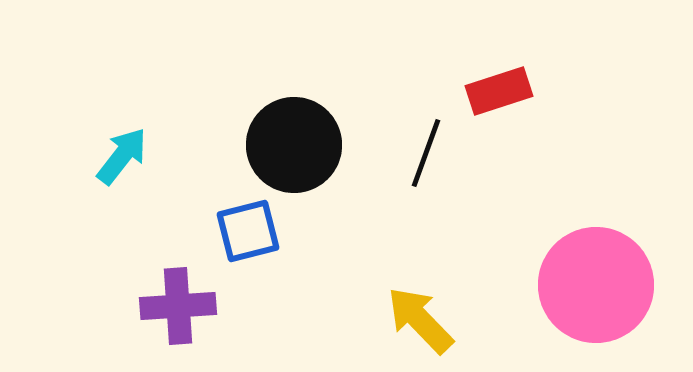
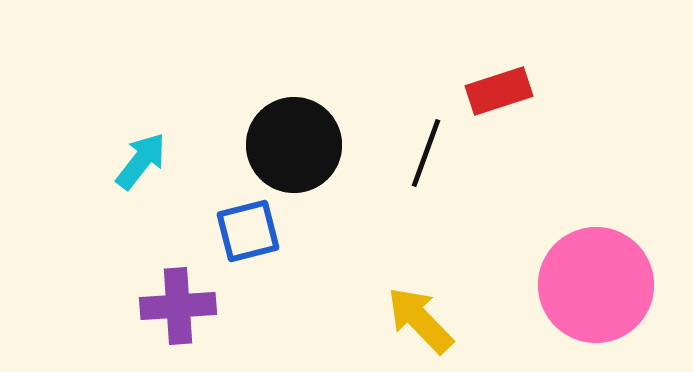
cyan arrow: moved 19 px right, 5 px down
